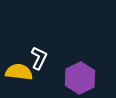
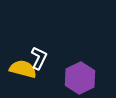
yellow semicircle: moved 4 px right, 3 px up; rotated 8 degrees clockwise
